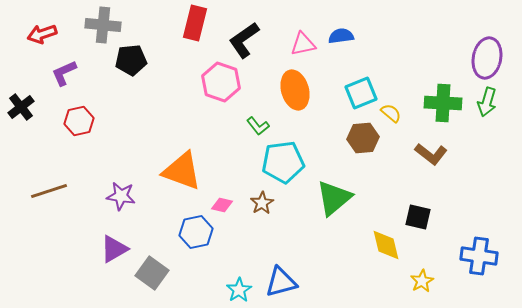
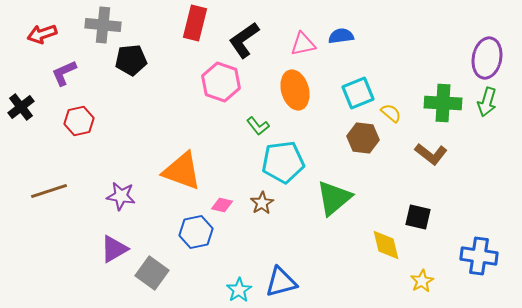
cyan square: moved 3 px left
brown hexagon: rotated 12 degrees clockwise
